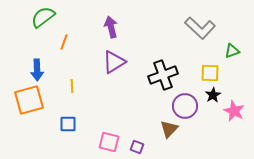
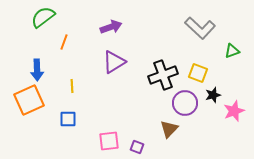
purple arrow: rotated 85 degrees clockwise
yellow square: moved 12 px left; rotated 18 degrees clockwise
black star: rotated 14 degrees clockwise
orange square: rotated 8 degrees counterclockwise
purple circle: moved 3 px up
pink star: rotated 25 degrees clockwise
blue square: moved 5 px up
pink square: moved 1 px up; rotated 20 degrees counterclockwise
